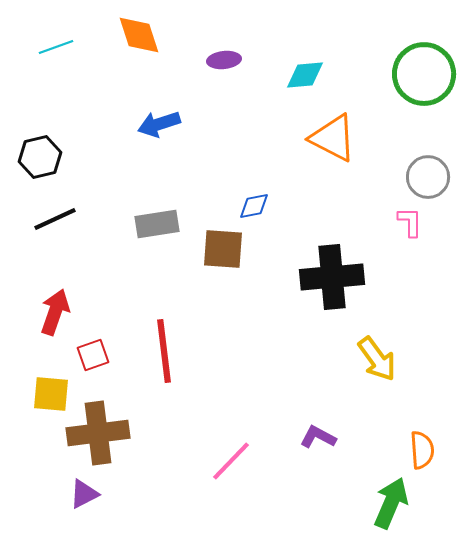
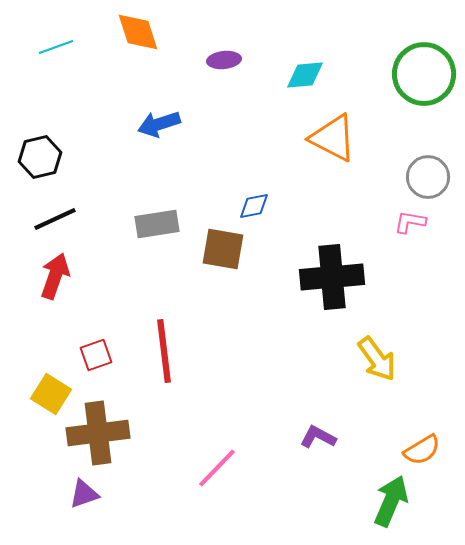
orange diamond: moved 1 px left, 3 px up
pink L-shape: rotated 80 degrees counterclockwise
brown square: rotated 6 degrees clockwise
red arrow: moved 36 px up
red square: moved 3 px right
yellow square: rotated 27 degrees clockwise
orange semicircle: rotated 63 degrees clockwise
pink line: moved 14 px left, 7 px down
purple triangle: rotated 8 degrees clockwise
green arrow: moved 2 px up
